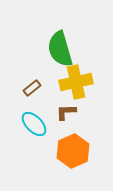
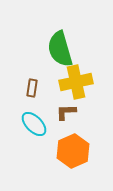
brown rectangle: rotated 42 degrees counterclockwise
